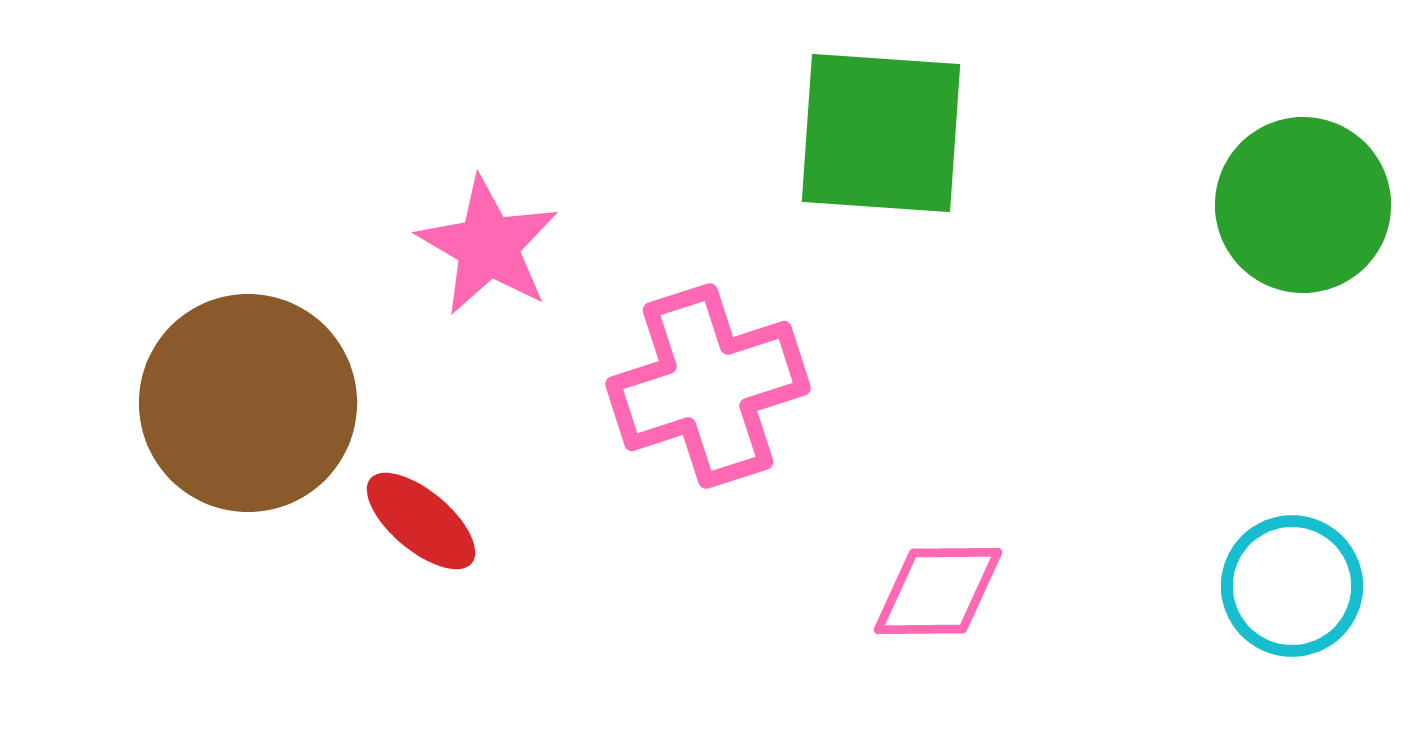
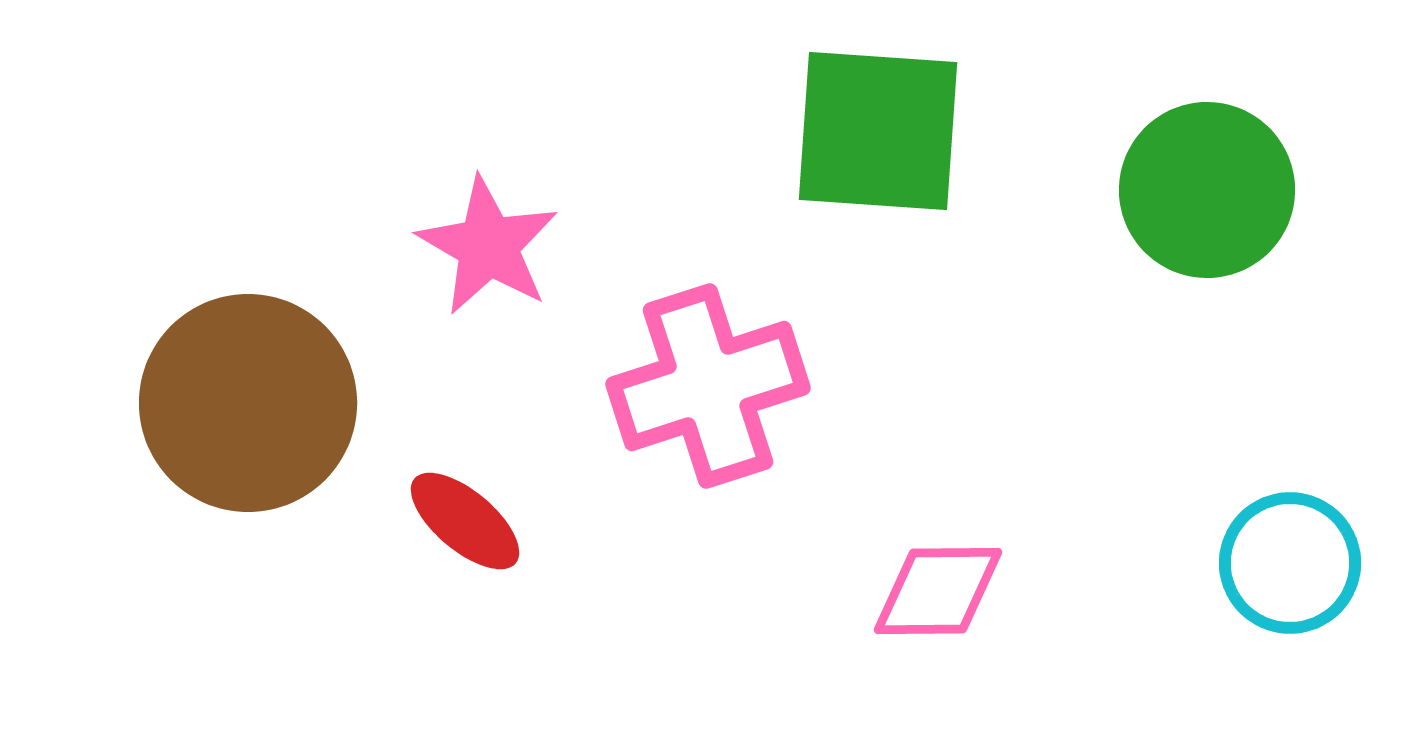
green square: moved 3 px left, 2 px up
green circle: moved 96 px left, 15 px up
red ellipse: moved 44 px right
cyan circle: moved 2 px left, 23 px up
